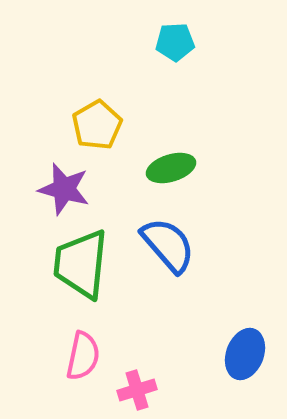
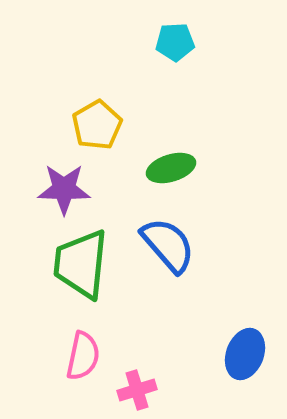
purple star: rotated 14 degrees counterclockwise
